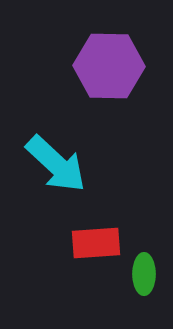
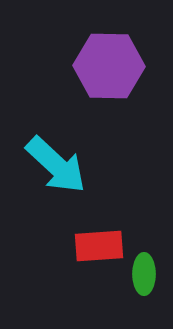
cyan arrow: moved 1 px down
red rectangle: moved 3 px right, 3 px down
